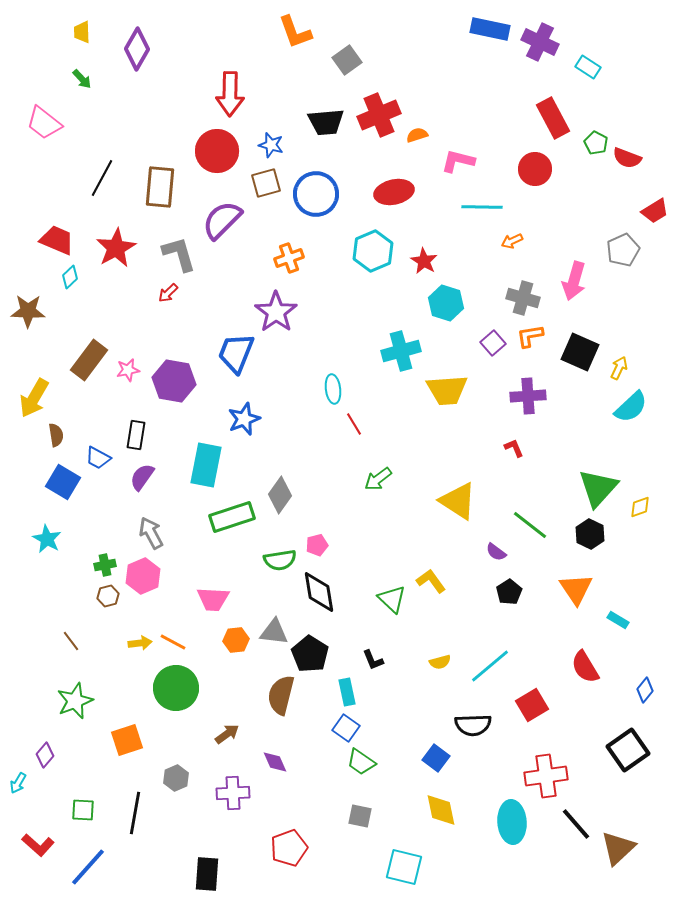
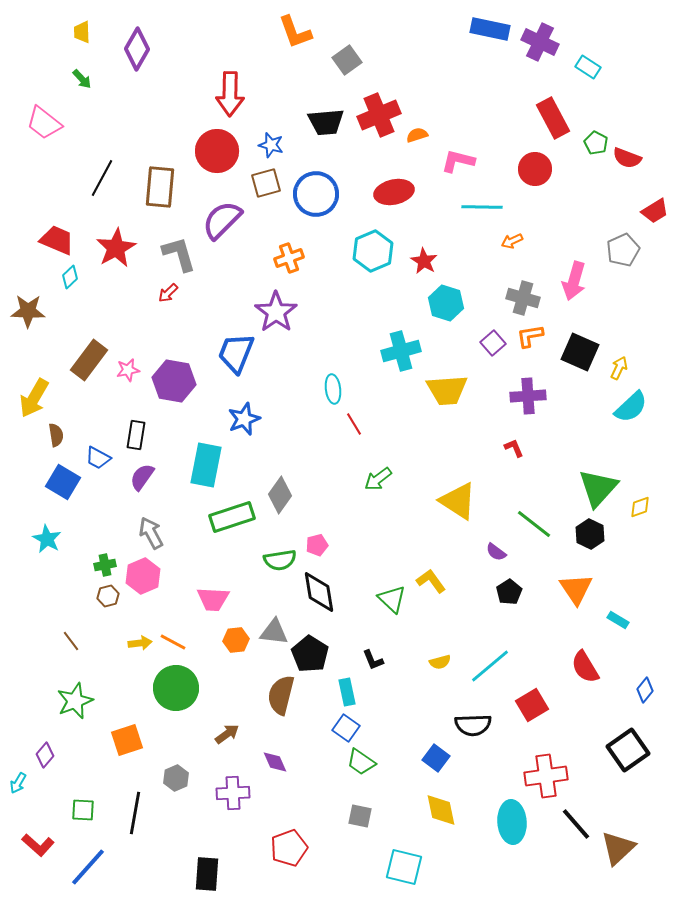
green line at (530, 525): moved 4 px right, 1 px up
